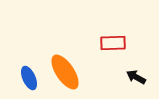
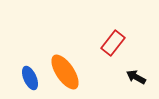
red rectangle: rotated 50 degrees counterclockwise
blue ellipse: moved 1 px right
